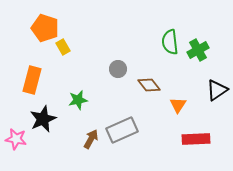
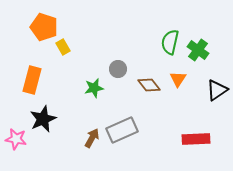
orange pentagon: moved 1 px left, 1 px up
green semicircle: rotated 20 degrees clockwise
green cross: rotated 25 degrees counterclockwise
green star: moved 16 px right, 12 px up
orange triangle: moved 26 px up
brown arrow: moved 1 px right, 1 px up
